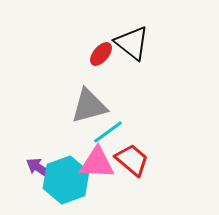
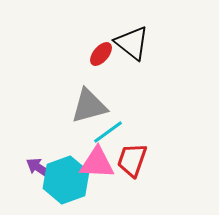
red trapezoid: rotated 111 degrees counterclockwise
